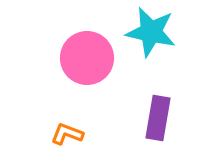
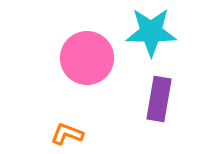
cyan star: rotated 12 degrees counterclockwise
purple rectangle: moved 1 px right, 19 px up
